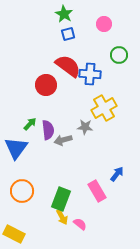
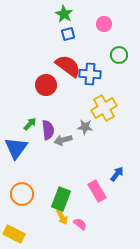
orange circle: moved 3 px down
